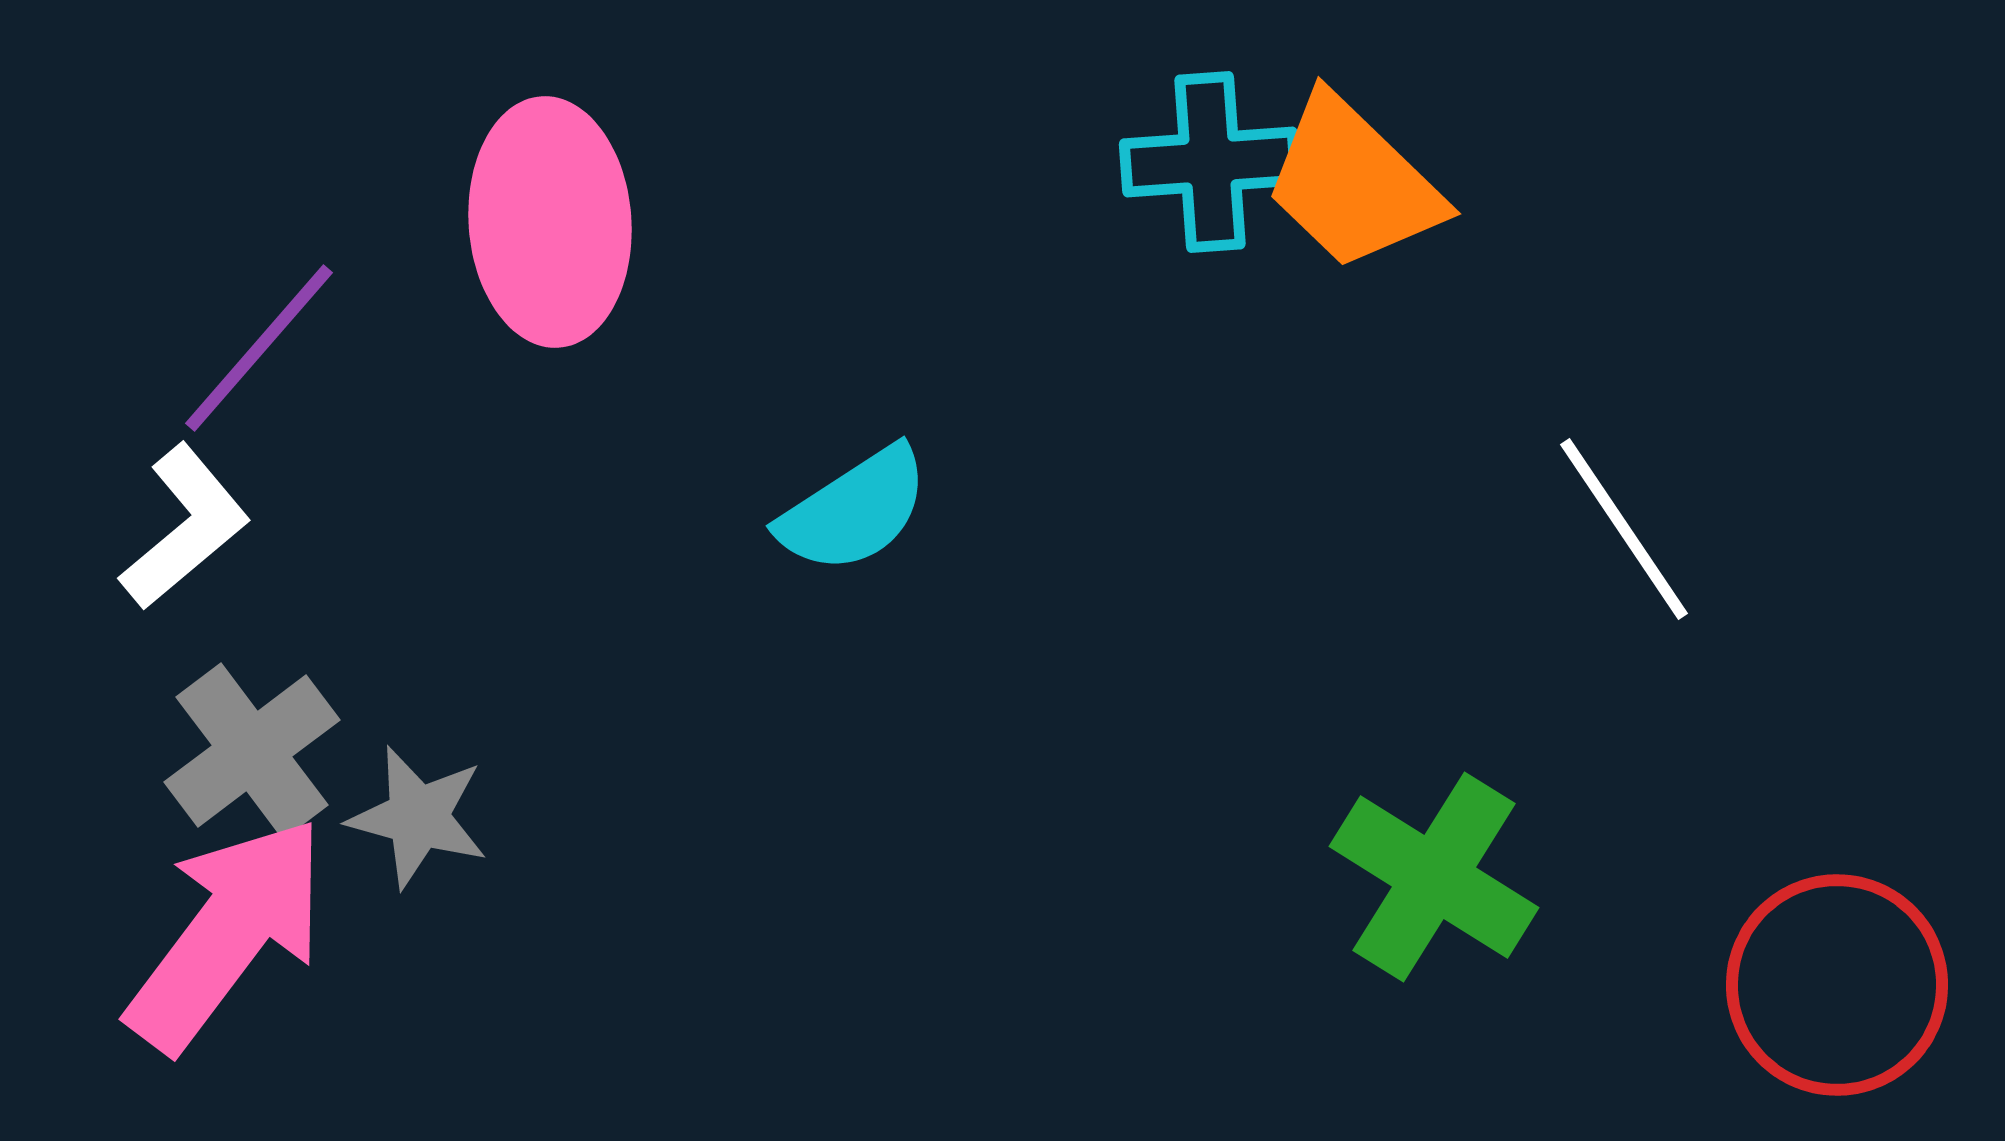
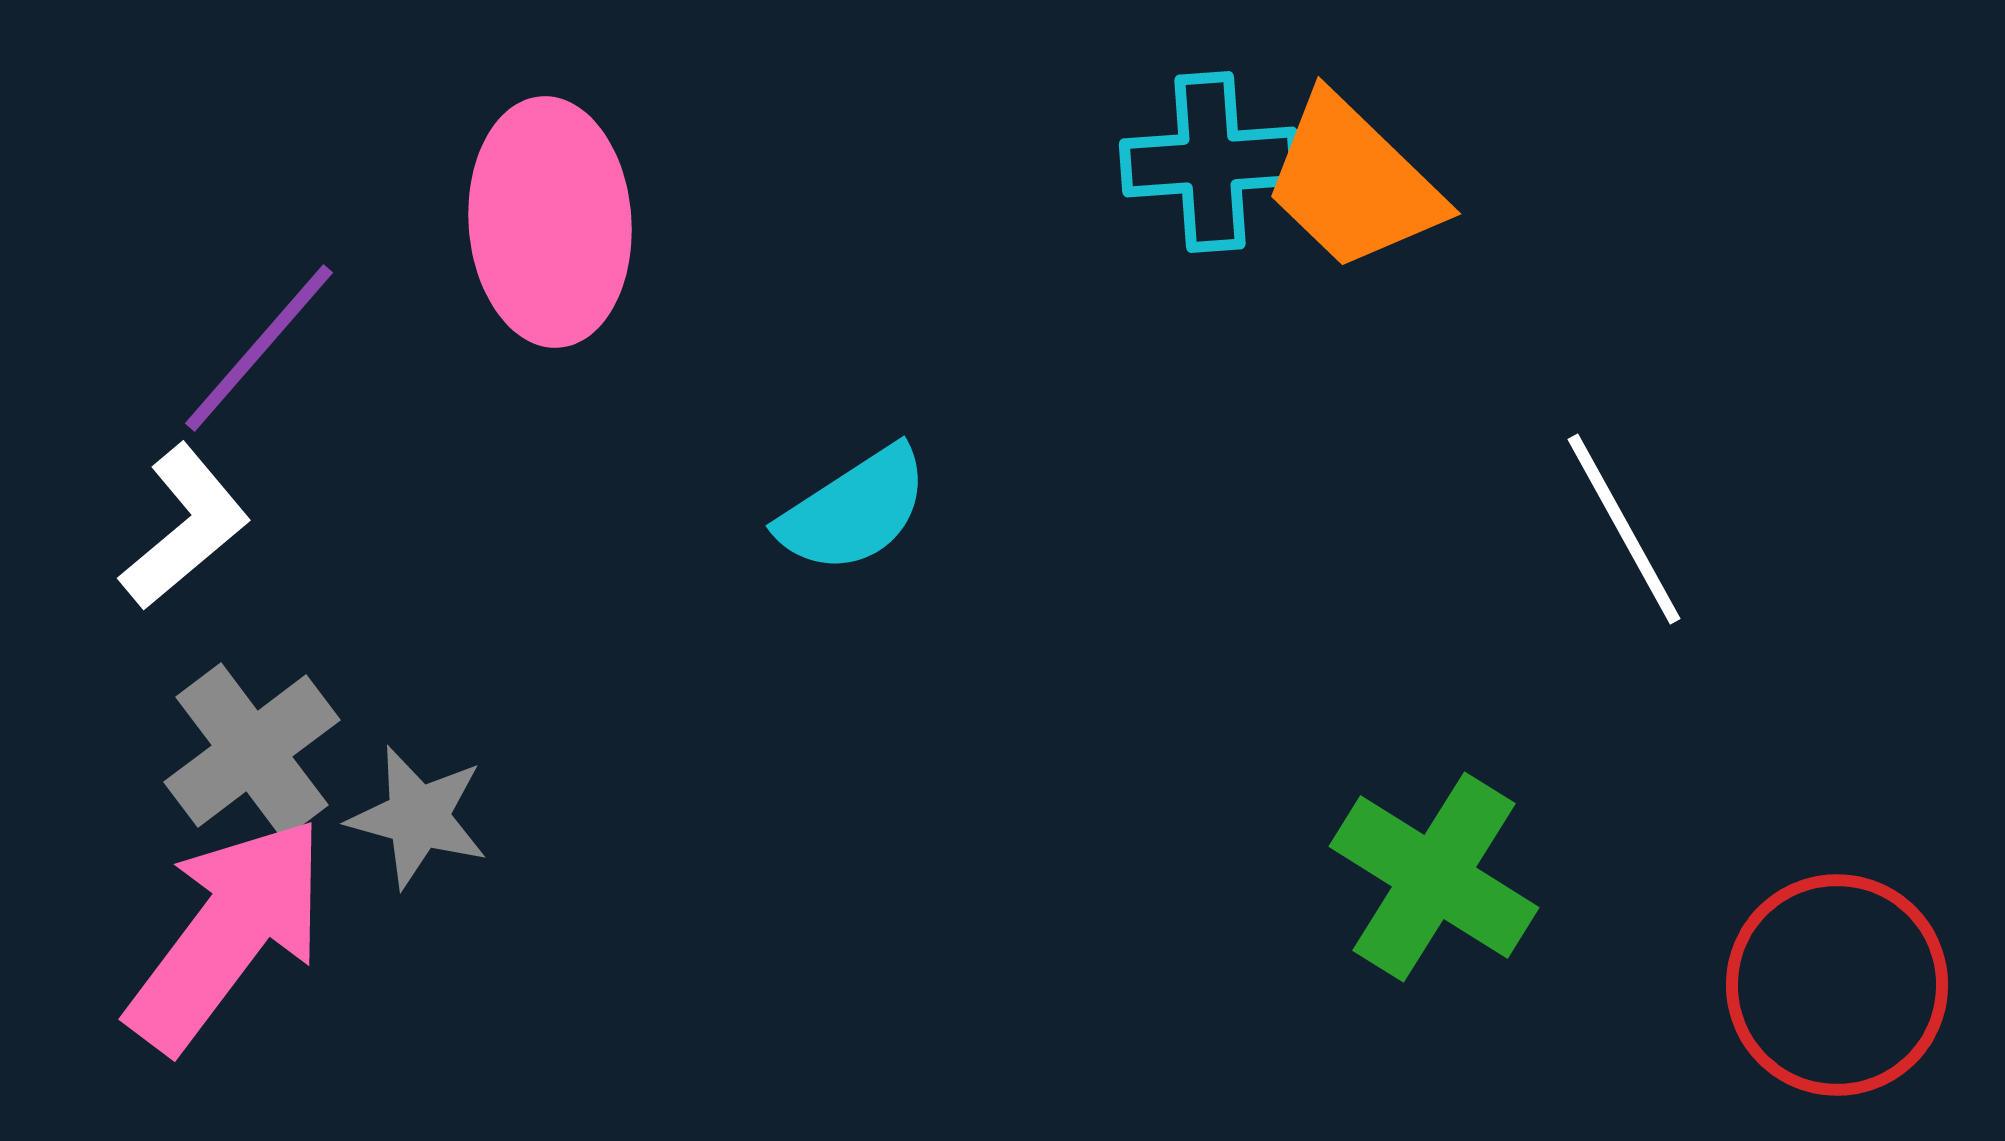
white line: rotated 5 degrees clockwise
